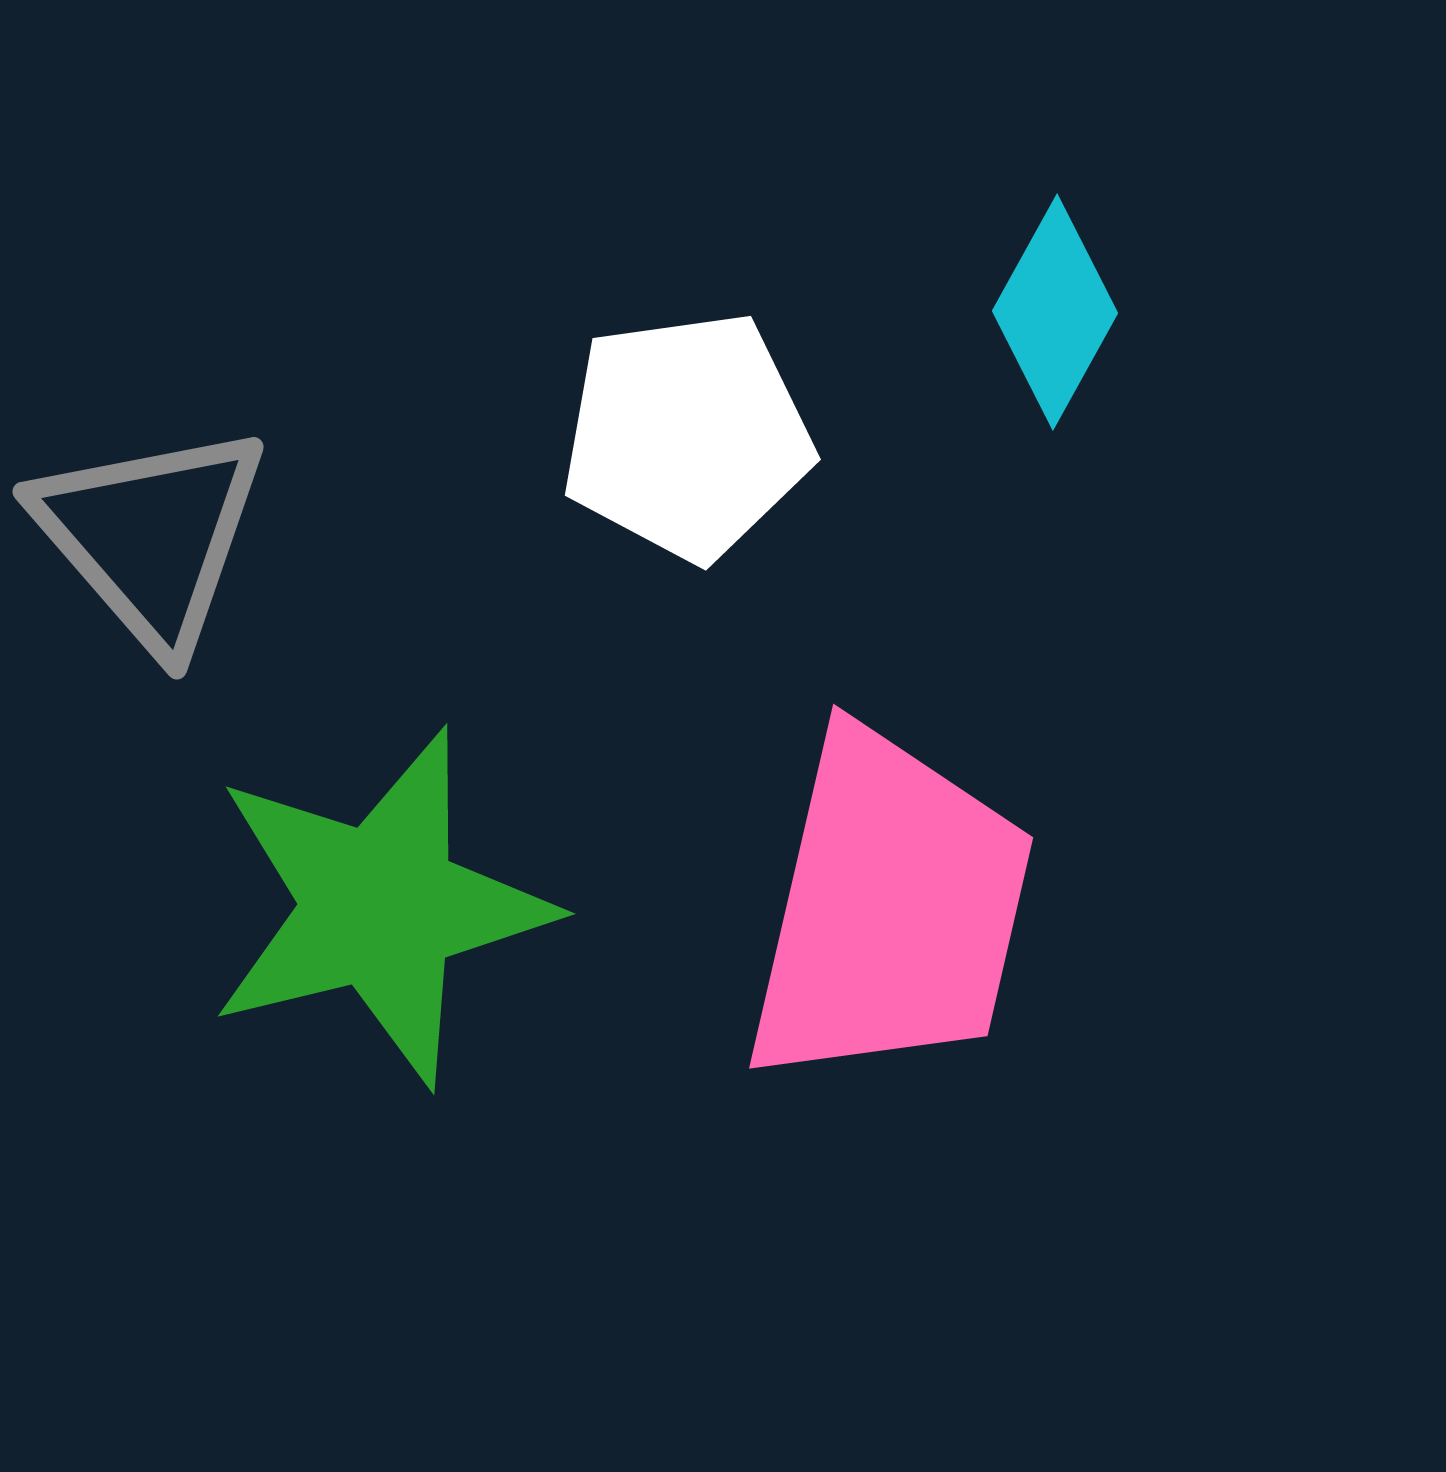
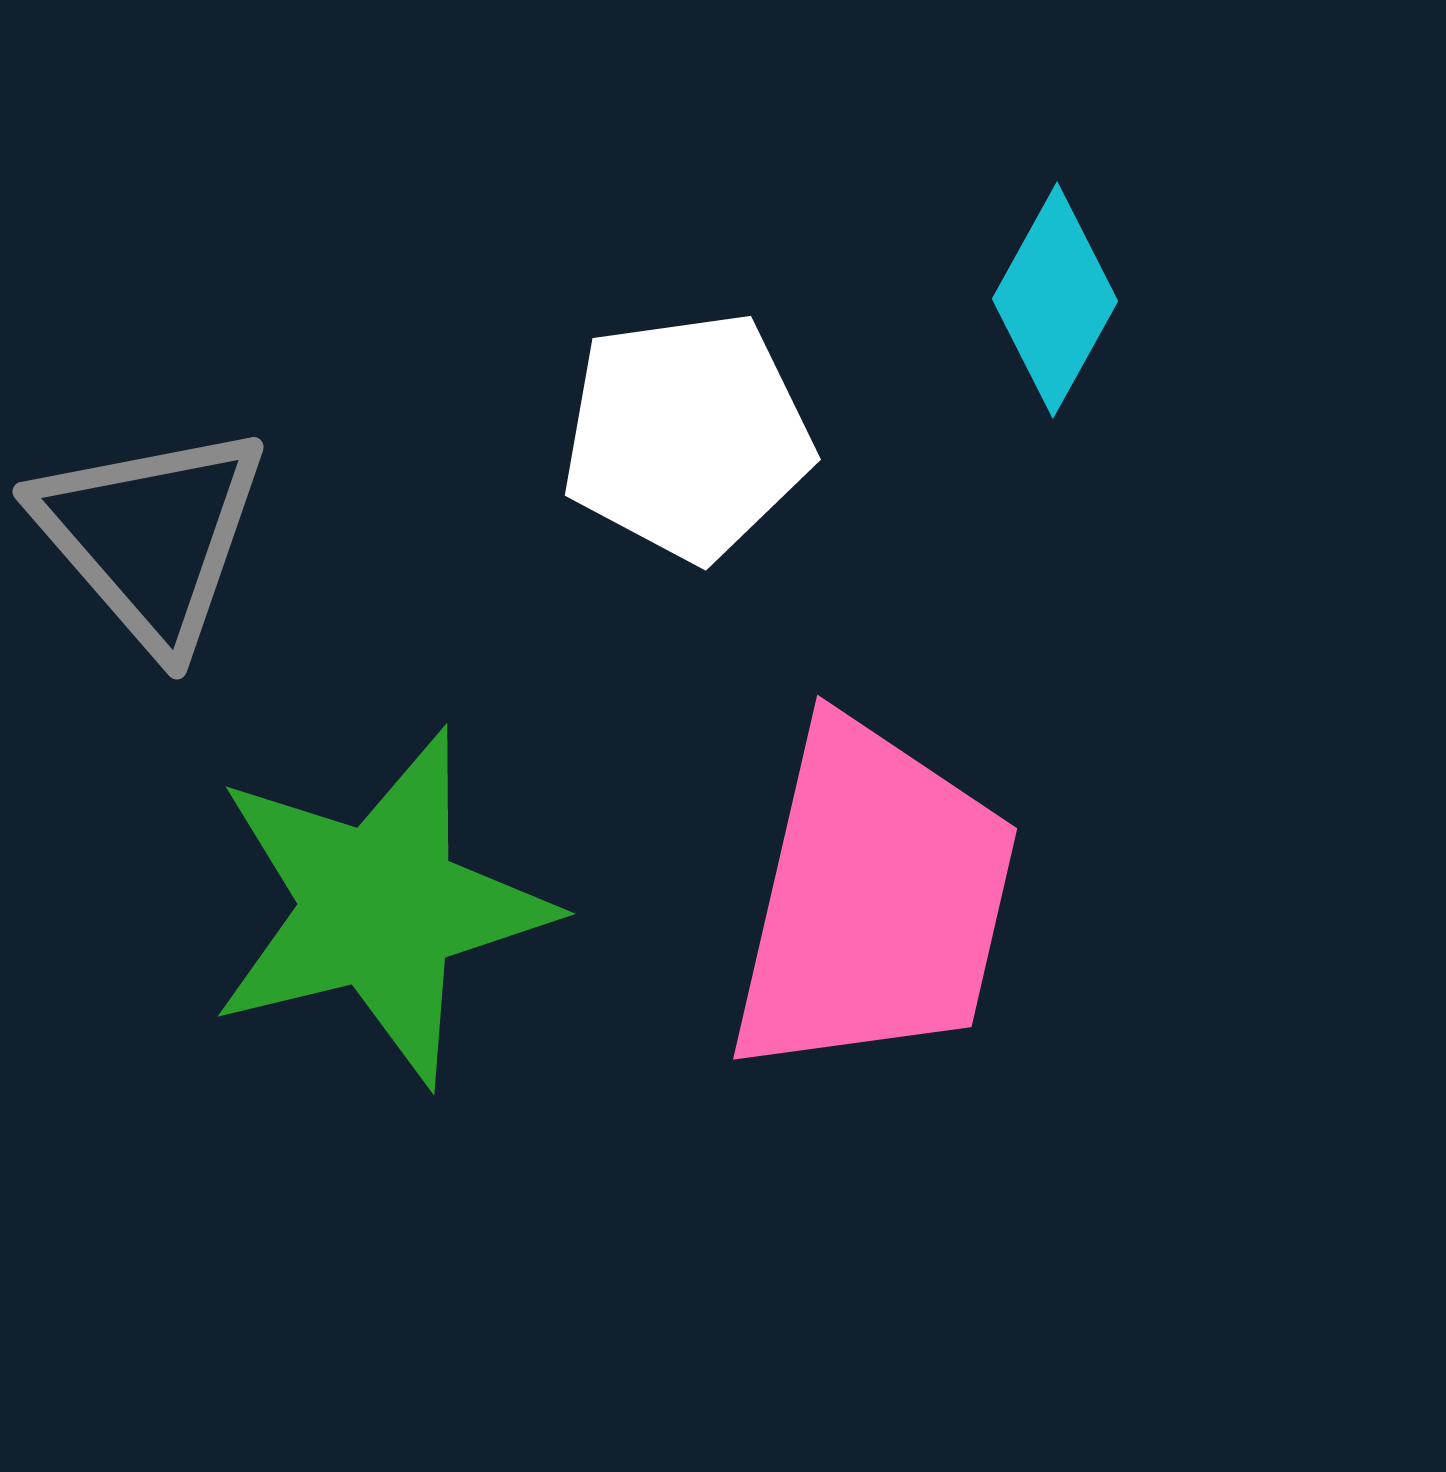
cyan diamond: moved 12 px up
pink trapezoid: moved 16 px left, 9 px up
